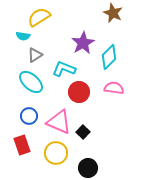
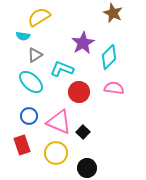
cyan L-shape: moved 2 px left
black circle: moved 1 px left
